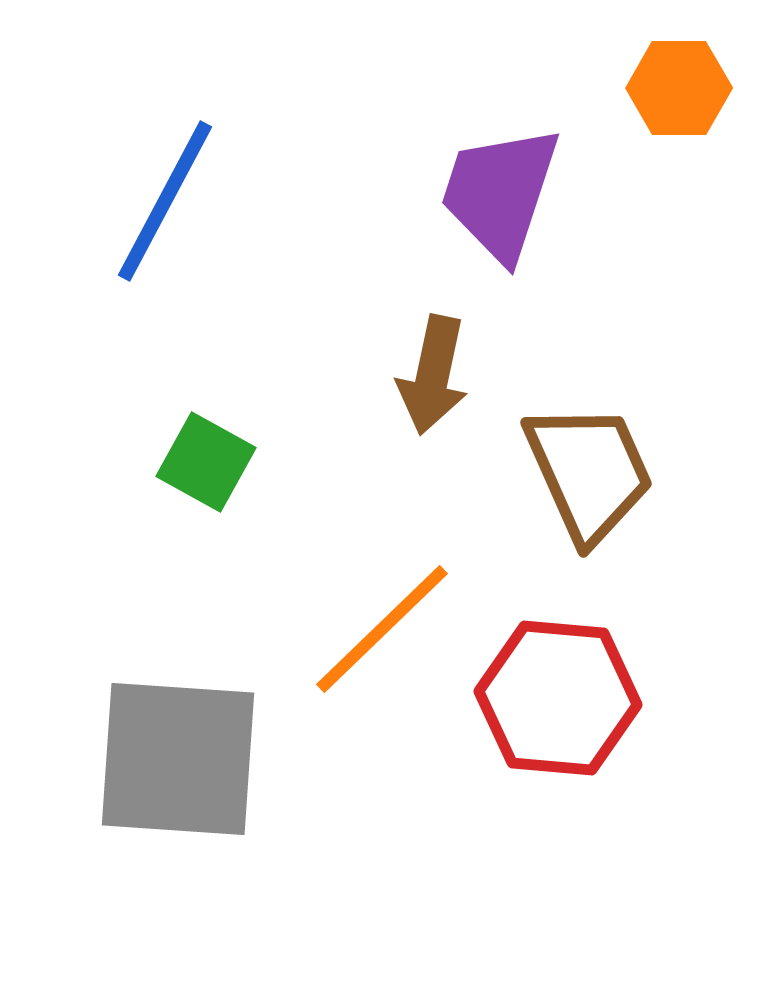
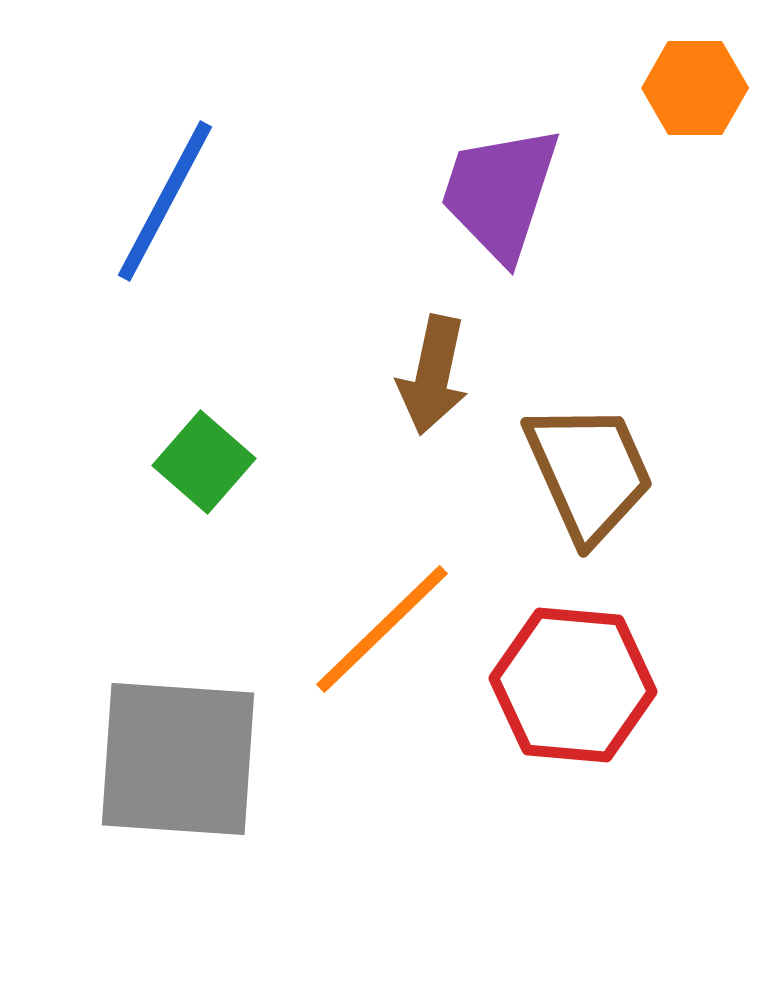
orange hexagon: moved 16 px right
green square: moved 2 px left; rotated 12 degrees clockwise
red hexagon: moved 15 px right, 13 px up
